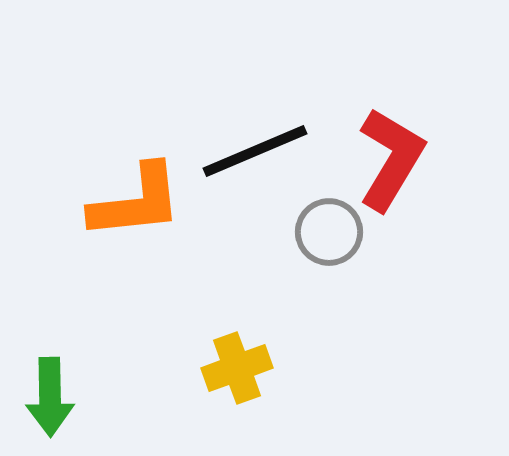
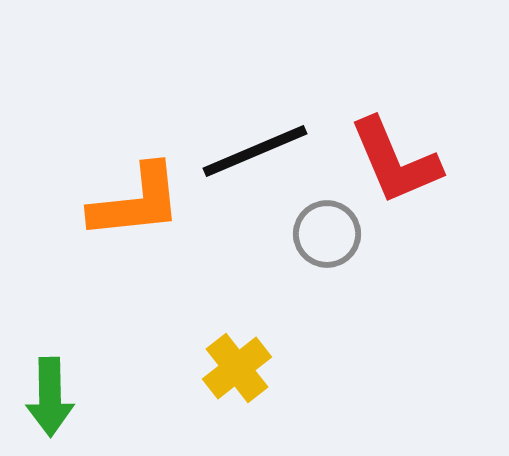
red L-shape: moved 4 px right, 2 px down; rotated 126 degrees clockwise
gray circle: moved 2 px left, 2 px down
yellow cross: rotated 18 degrees counterclockwise
